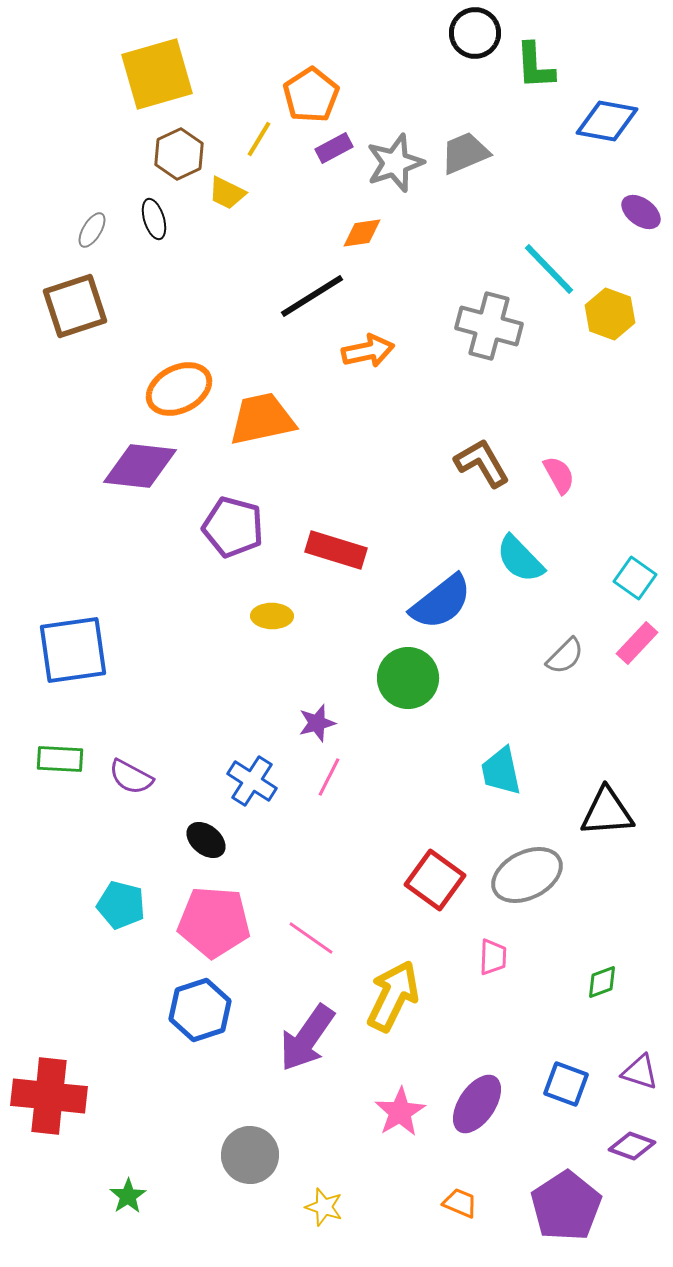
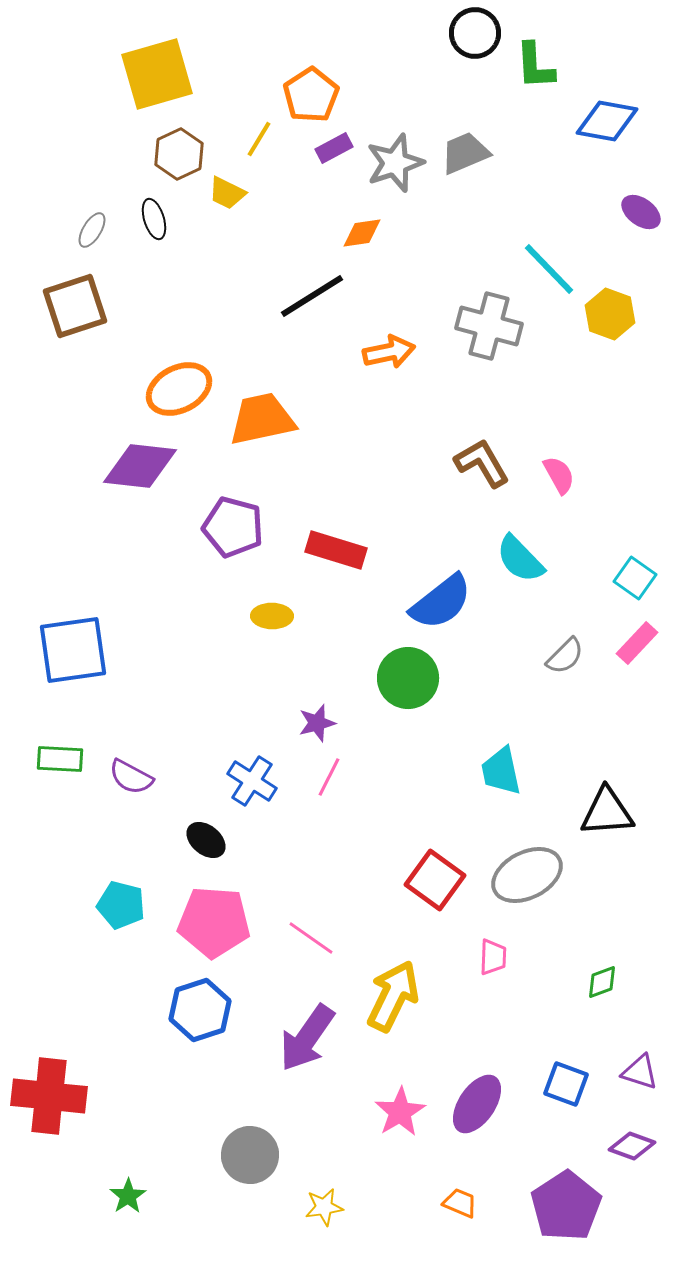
orange arrow at (368, 351): moved 21 px right, 1 px down
yellow star at (324, 1207): rotated 27 degrees counterclockwise
